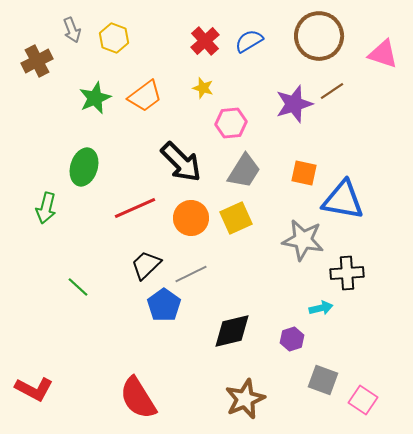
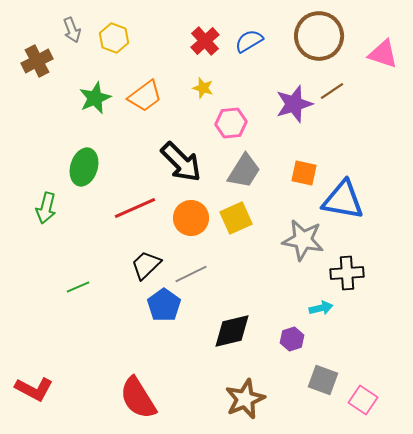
green line: rotated 65 degrees counterclockwise
